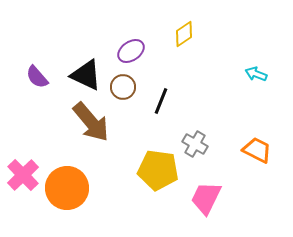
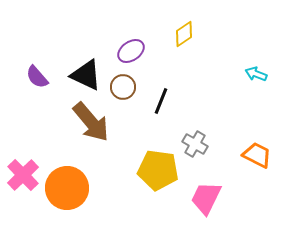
orange trapezoid: moved 5 px down
